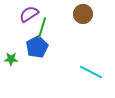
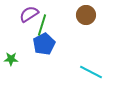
brown circle: moved 3 px right, 1 px down
green line: moved 3 px up
blue pentagon: moved 7 px right, 3 px up
